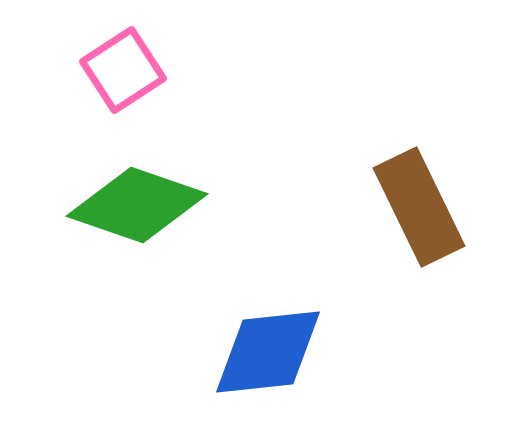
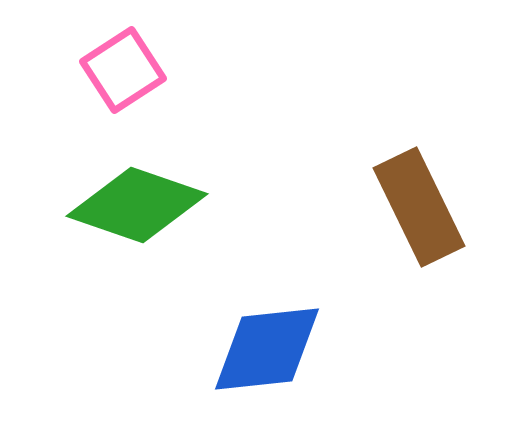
blue diamond: moved 1 px left, 3 px up
